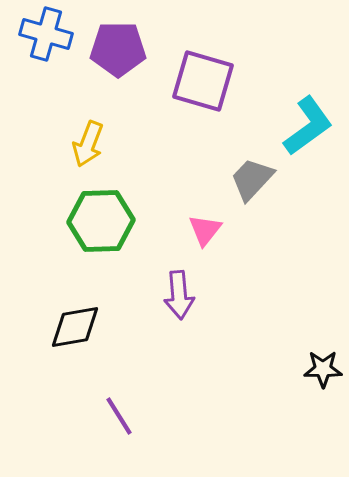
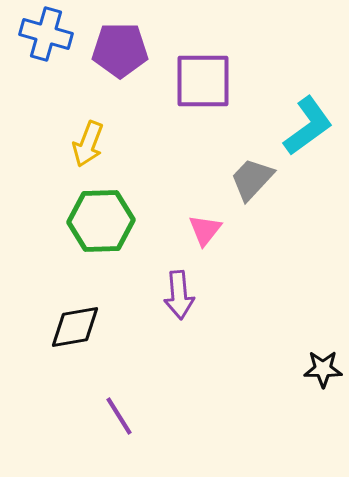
purple pentagon: moved 2 px right, 1 px down
purple square: rotated 16 degrees counterclockwise
